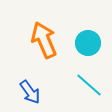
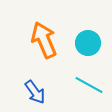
cyan line: rotated 12 degrees counterclockwise
blue arrow: moved 5 px right
